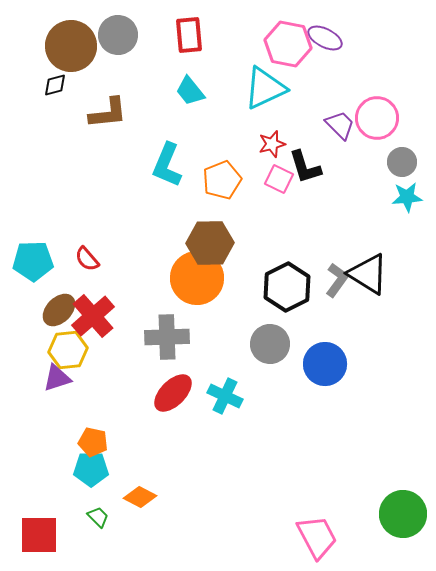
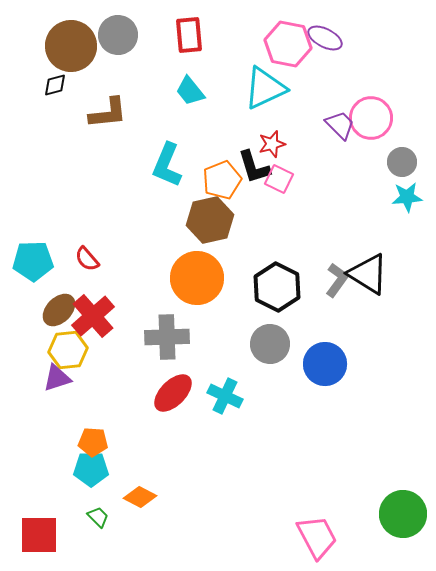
pink circle at (377, 118): moved 6 px left
black L-shape at (305, 167): moved 51 px left
brown hexagon at (210, 243): moved 23 px up; rotated 12 degrees counterclockwise
black hexagon at (287, 287): moved 10 px left; rotated 6 degrees counterclockwise
orange pentagon at (93, 442): rotated 8 degrees counterclockwise
